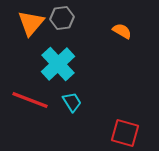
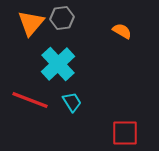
red square: rotated 16 degrees counterclockwise
